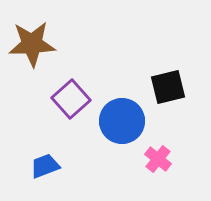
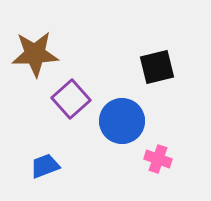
brown star: moved 3 px right, 10 px down
black square: moved 11 px left, 20 px up
pink cross: rotated 20 degrees counterclockwise
